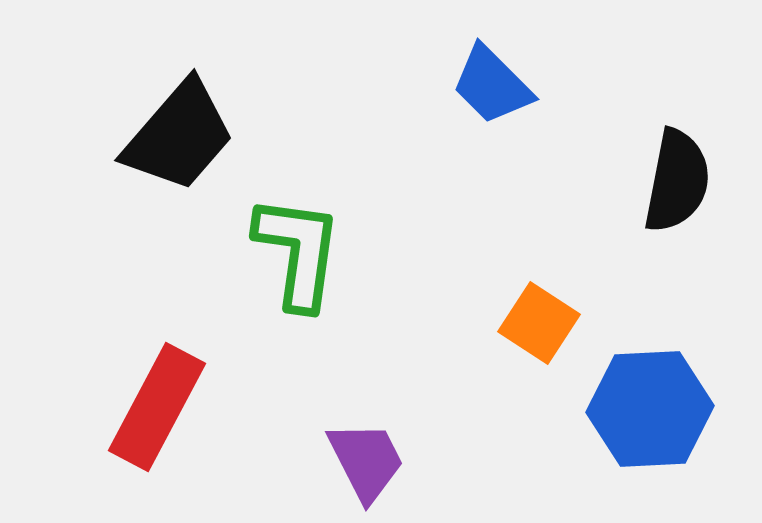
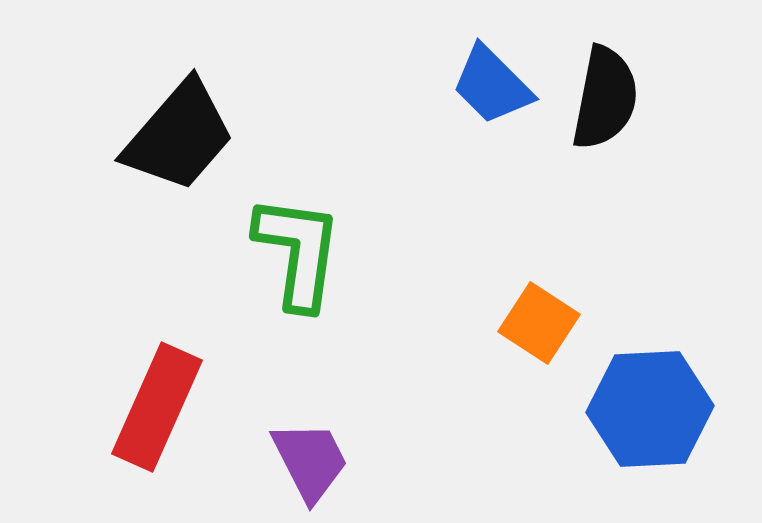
black semicircle: moved 72 px left, 83 px up
red rectangle: rotated 4 degrees counterclockwise
purple trapezoid: moved 56 px left
